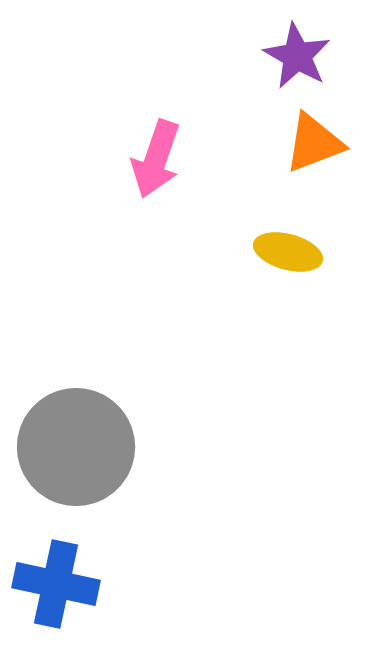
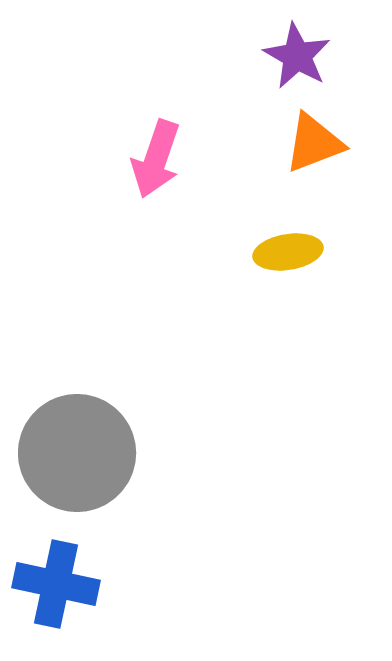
yellow ellipse: rotated 24 degrees counterclockwise
gray circle: moved 1 px right, 6 px down
